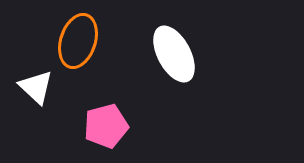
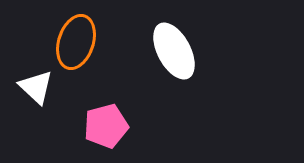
orange ellipse: moved 2 px left, 1 px down
white ellipse: moved 3 px up
